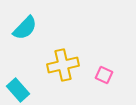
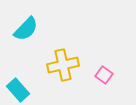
cyan semicircle: moved 1 px right, 1 px down
pink square: rotated 12 degrees clockwise
